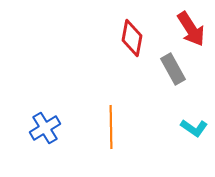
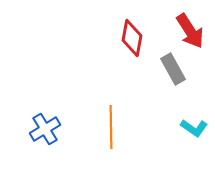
red arrow: moved 1 px left, 2 px down
blue cross: moved 1 px down
